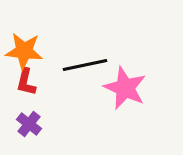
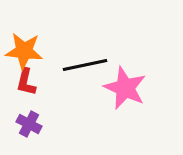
purple cross: rotated 10 degrees counterclockwise
